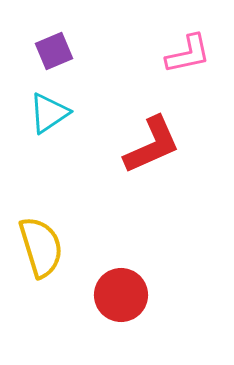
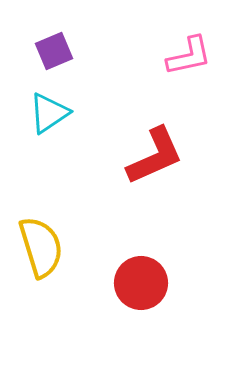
pink L-shape: moved 1 px right, 2 px down
red L-shape: moved 3 px right, 11 px down
red circle: moved 20 px right, 12 px up
